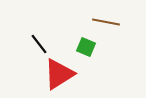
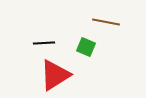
black line: moved 5 px right, 1 px up; rotated 55 degrees counterclockwise
red triangle: moved 4 px left, 1 px down
